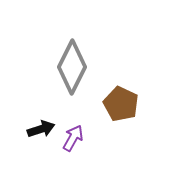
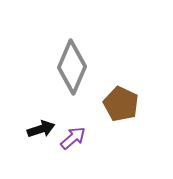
gray diamond: rotated 4 degrees counterclockwise
purple arrow: rotated 20 degrees clockwise
